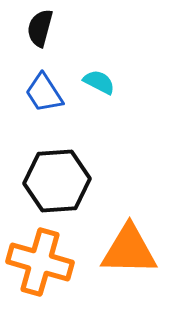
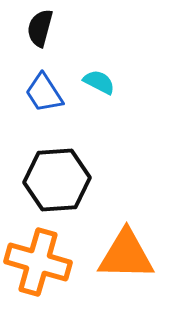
black hexagon: moved 1 px up
orange triangle: moved 3 px left, 5 px down
orange cross: moved 2 px left
